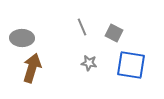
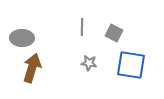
gray line: rotated 24 degrees clockwise
